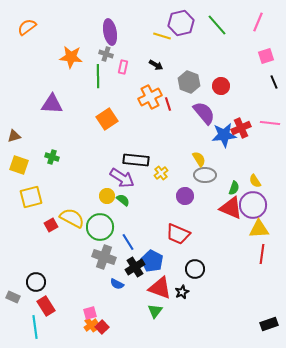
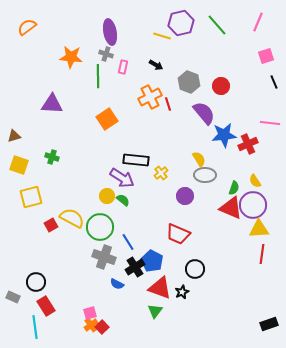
red cross at (241, 128): moved 7 px right, 16 px down
